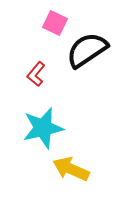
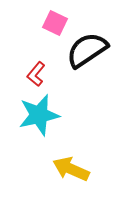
cyan star: moved 4 px left, 13 px up
